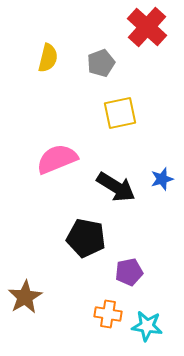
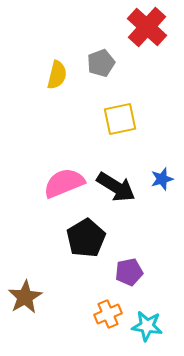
yellow semicircle: moved 9 px right, 17 px down
yellow square: moved 6 px down
pink semicircle: moved 7 px right, 24 px down
black pentagon: rotated 30 degrees clockwise
orange cross: rotated 32 degrees counterclockwise
